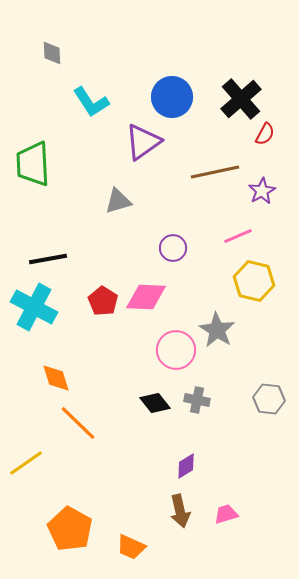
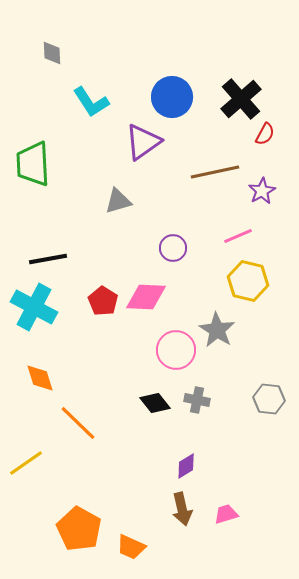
yellow hexagon: moved 6 px left
orange diamond: moved 16 px left
brown arrow: moved 2 px right, 2 px up
orange pentagon: moved 9 px right
